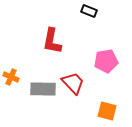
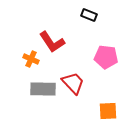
black rectangle: moved 4 px down
red L-shape: moved 1 px down; rotated 44 degrees counterclockwise
pink pentagon: moved 4 px up; rotated 15 degrees clockwise
orange cross: moved 20 px right, 18 px up
orange square: moved 1 px right; rotated 18 degrees counterclockwise
